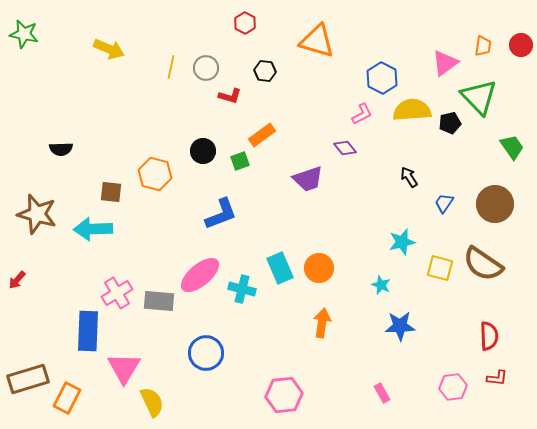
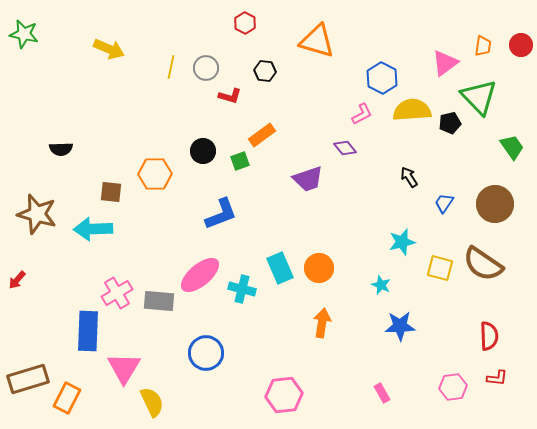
orange hexagon at (155, 174): rotated 16 degrees counterclockwise
